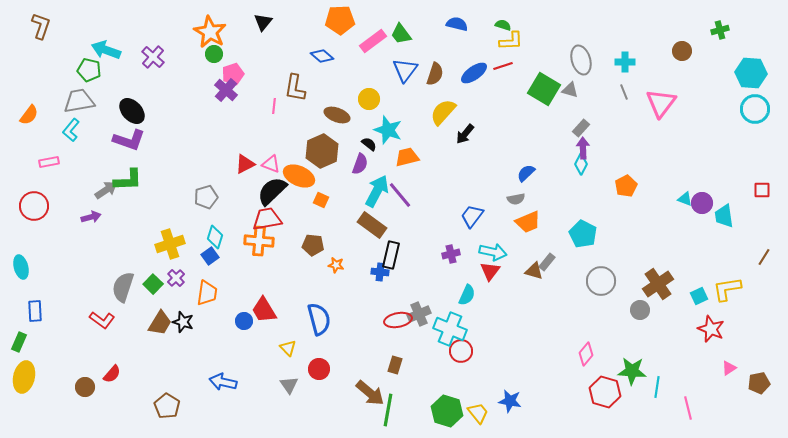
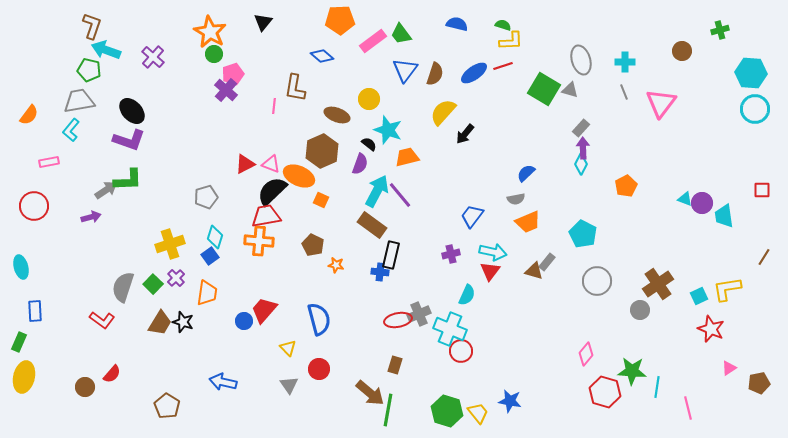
brown L-shape at (41, 26): moved 51 px right
red trapezoid at (267, 219): moved 1 px left, 3 px up
brown pentagon at (313, 245): rotated 20 degrees clockwise
gray circle at (601, 281): moved 4 px left
red trapezoid at (264, 310): rotated 72 degrees clockwise
